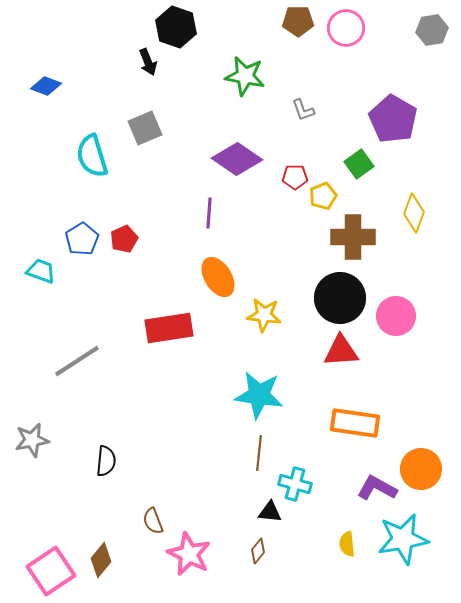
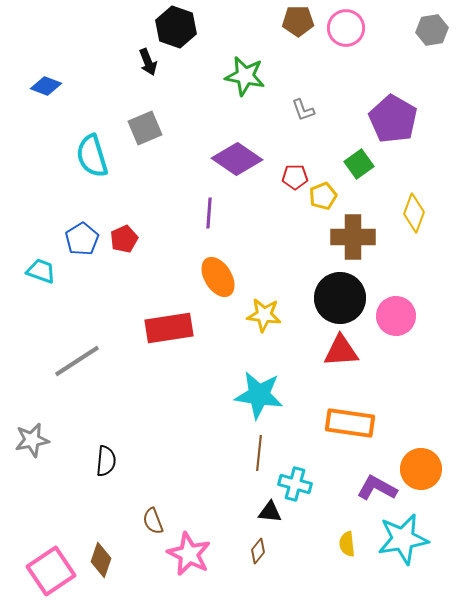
orange rectangle at (355, 423): moved 5 px left
brown diamond at (101, 560): rotated 20 degrees counterclockwise
